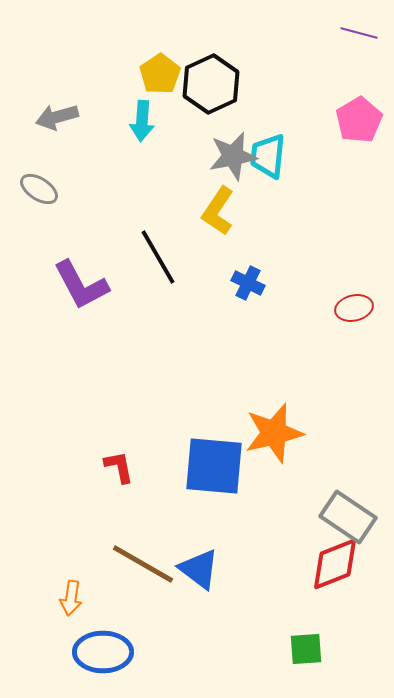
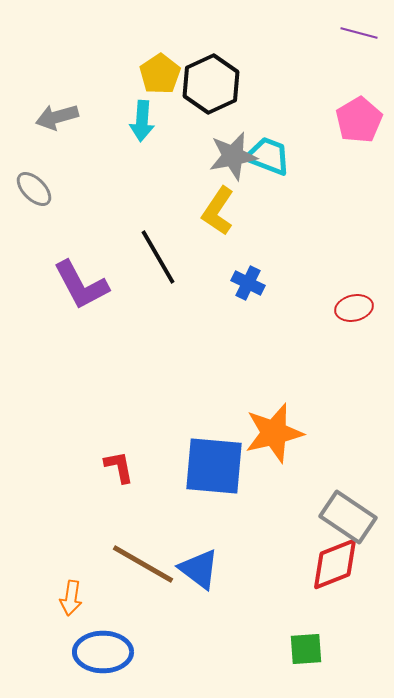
cyan trapezoid: rotated 105 degrees clockwise
gray ellipse: moved 5 px left; rotated 12 degrees clockwise
